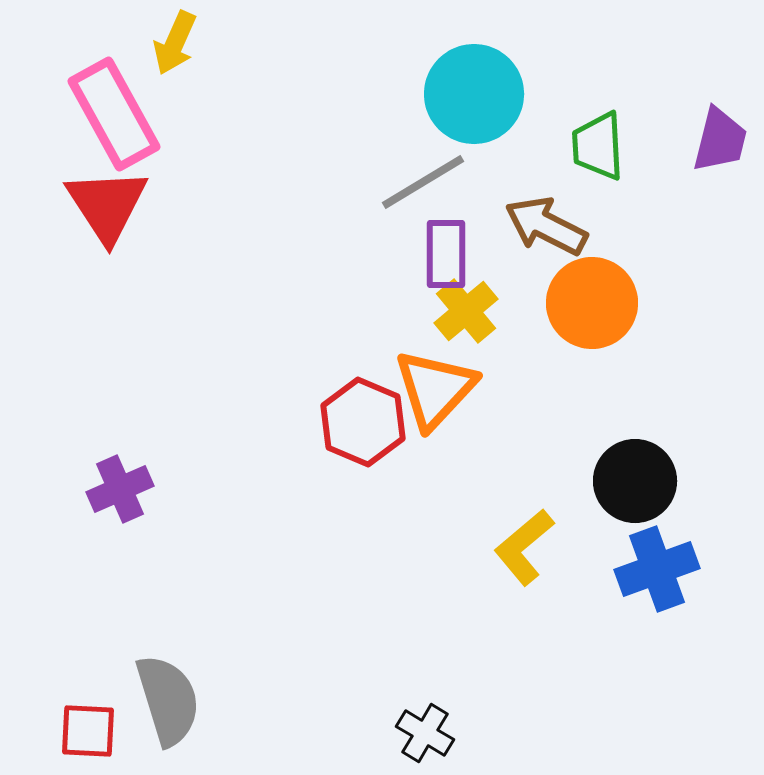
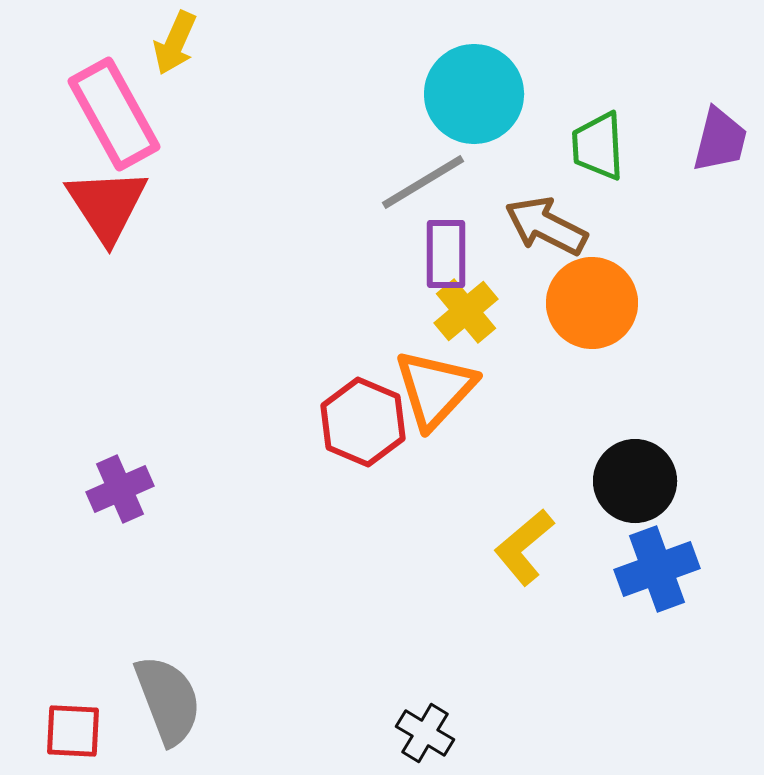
gray semicircle: rotated 4 degrees counterclockwise
red square: moved 15 px left
